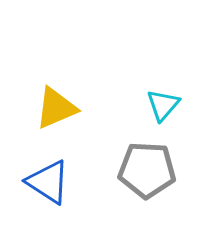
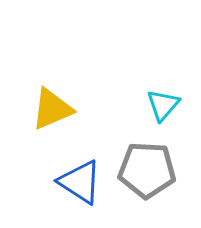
yellow triangle: moved 4 px left, 1 px down
blue triangle: moved 32 px right
